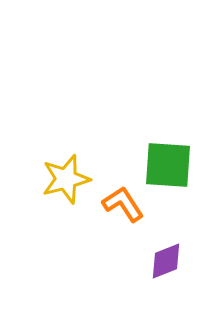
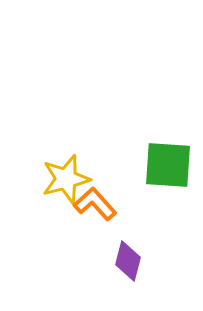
orange L-shape: moved 28 px left; rotated 9 degrees counterclockwise
purple diamond: moved 38 px left; rotated 54 degrees counterclockwise
